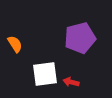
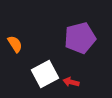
white square: rotated 20 degrees counterclockwise
